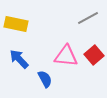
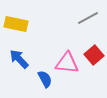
pink triangle: moved 1 px right, 7 px down
